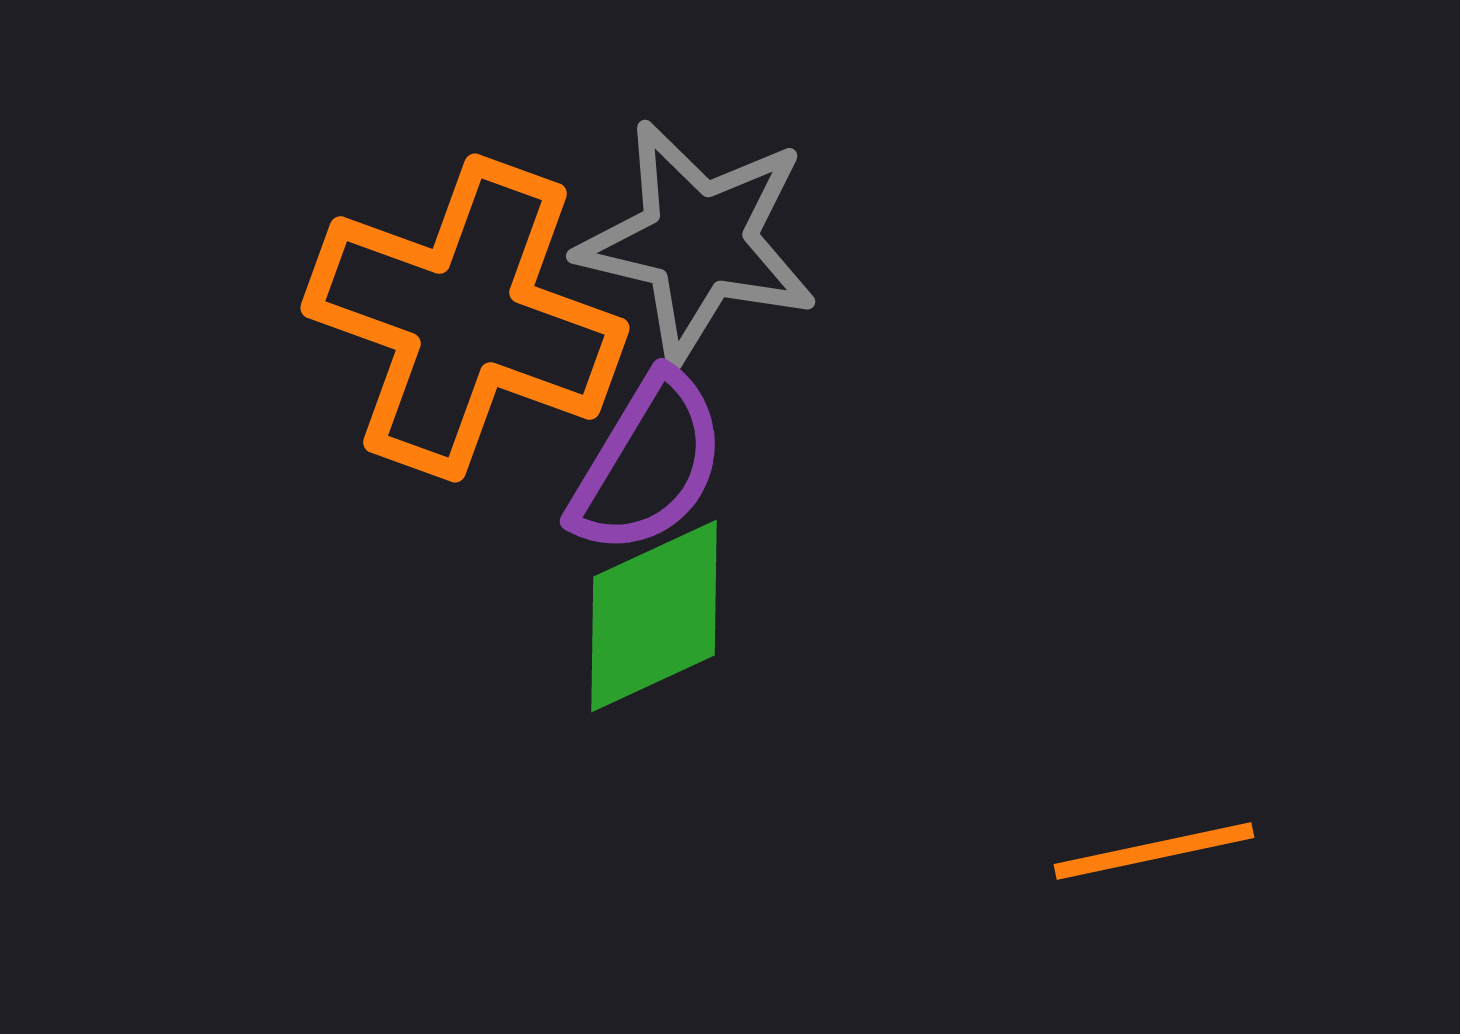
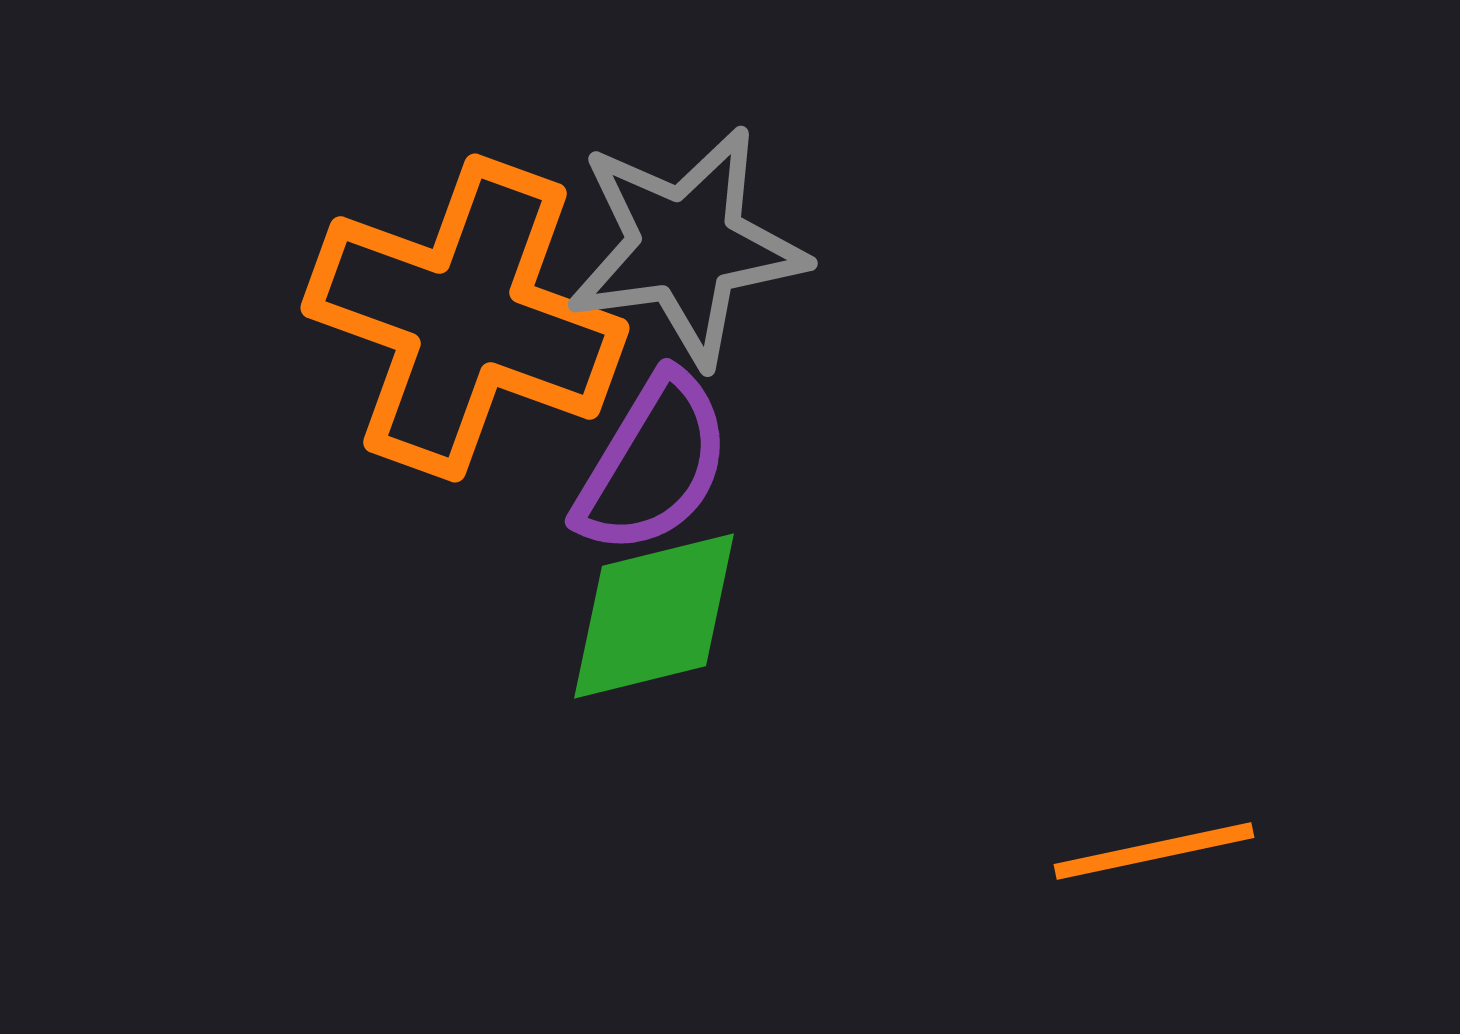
gray star: moved 12 px left, 5 px down; rotated 21 degrees counterclockwise
purple semicircle: moved 5 px right
green diamond: rotated 11 degrees clockwise
